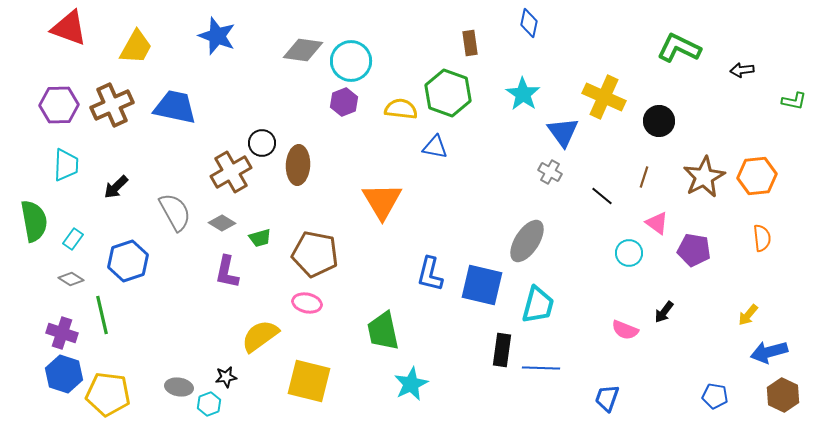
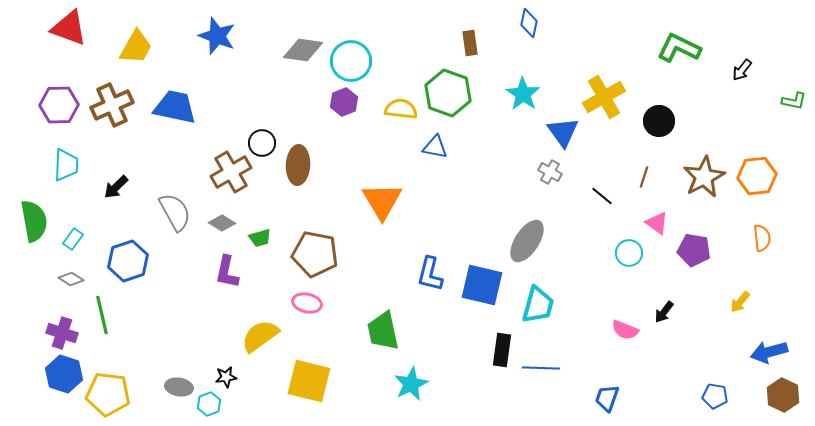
black arrow at (742, 70): rotated 45 degrees counterclockwise
yellow cross at (604, 97): rotated 36 degrees clockwise
yellow arrow at (748, 315): moved 8 px left, 13 px up
